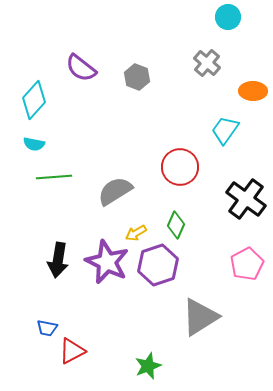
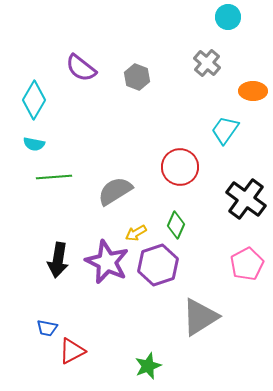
cyan diamond: rotated 12 degrees counterclockwise
